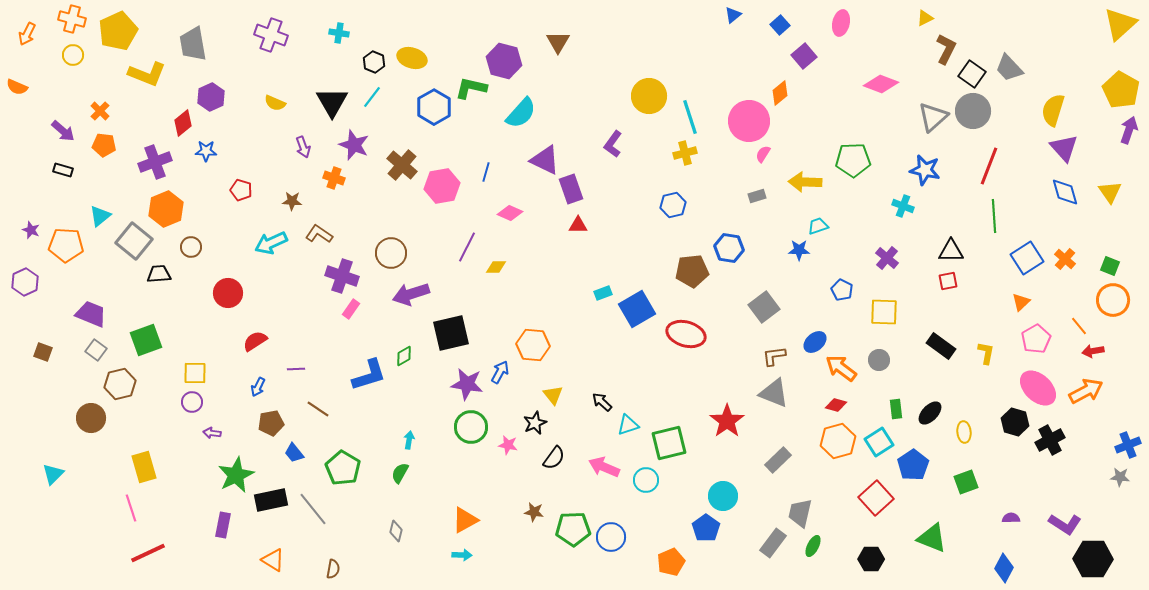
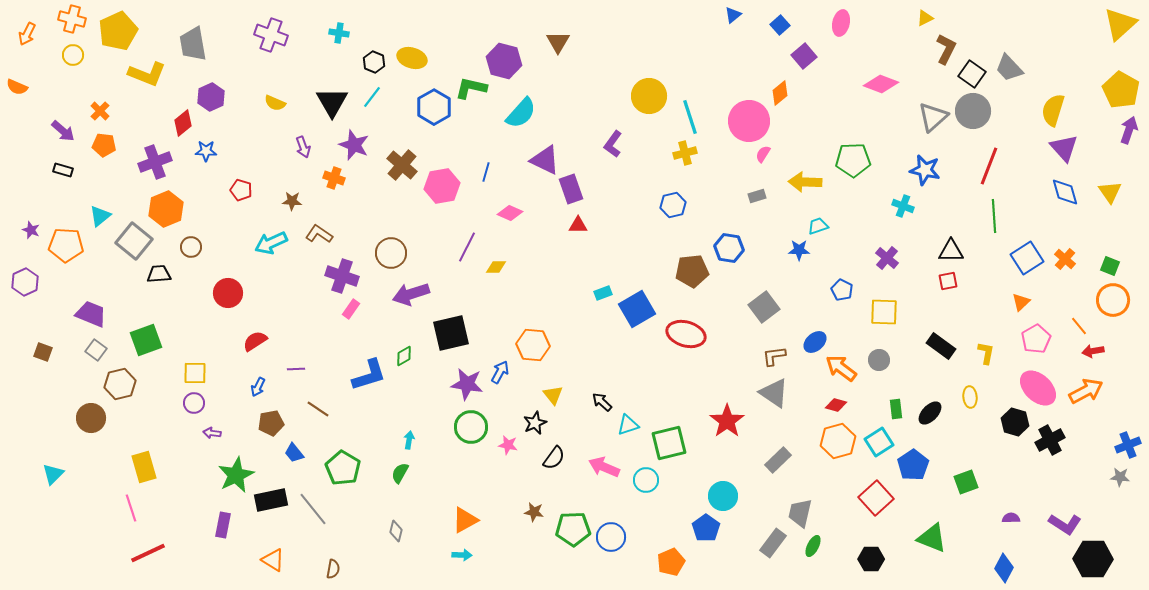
gray triangle at (774, 393): rotated 12 degrees clockwise
purple circle at (192, 402): moved 2 px right, 1 px down
yellow ellipse at (964, 432): moved 6 px right, 35 px up
